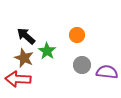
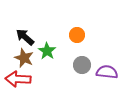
black arrow: moved 1 px left, 1 px down
